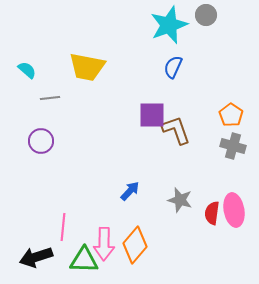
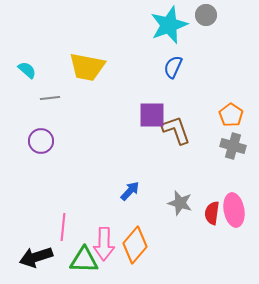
gray star: moved 3 px down
